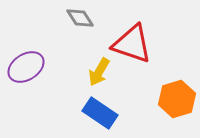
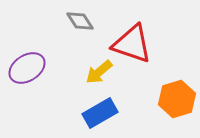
gray diamond: moved 3 px down
purple ellipse: moved 1 px right, 1 px down
yellow arrow: rotated 20 degrees clockwise
blue rectangle: rotated 64 degrees counterclockwise
